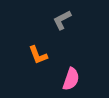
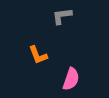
gray L-shape: moved 4 px up; rotated 20 degrees clockwise
